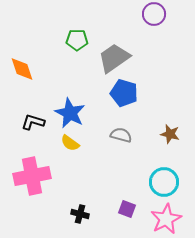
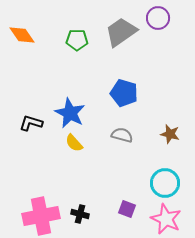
purple circle: moved 4 px right, 4 px down
gray trapezoid: moved 7 px right, 26 px up
orange diamond: moved 34 px up; rotated 16 degrees counterclockwise
black L-shape: moved 2 px left, 1 px down
gray semicircle: moved 1 px right
yellow semicircle: moved 4 px right; rotated 12 degrees clockwise
pink cross: moved 9 px right, 40 px down
cyan circle: moved 1 px right, 1 px down
pink star: rotated 20 degrees counterclockwise
